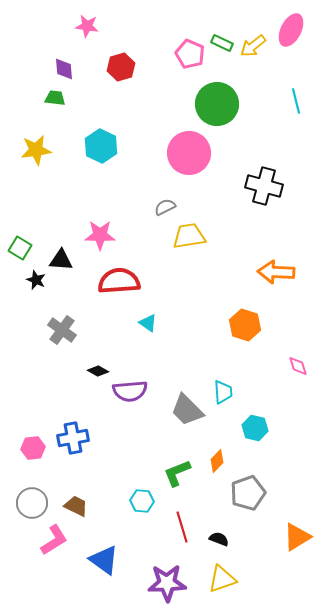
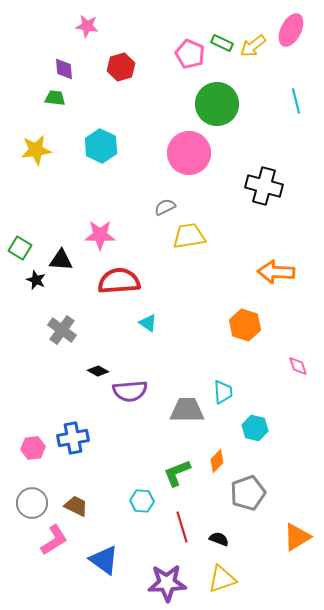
gray trapezoid at (187, 410): rotated 135 degrees clockwise
